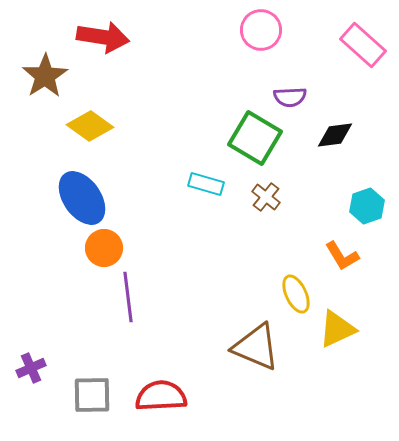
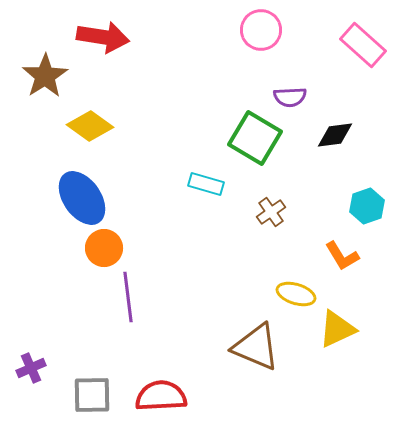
brown cross: moved 5 px right, 15 px down; rotated 16 degrees clockwise
yellow ellipse: rotated 48 degrees counterclockwise
